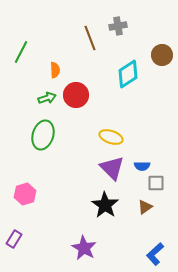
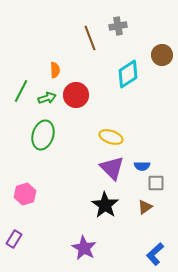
green line: moved 39 px down
